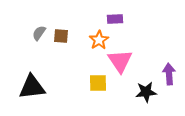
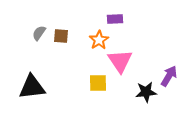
purple arrow: moved 2 px down; rotated 35 degrees clockwise
